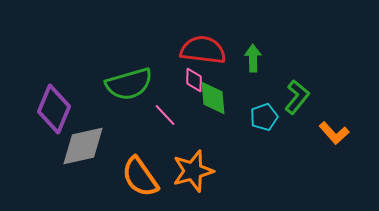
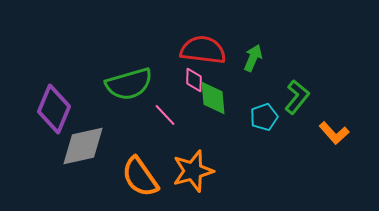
green arrow: rotated 24 degrees clockwise
